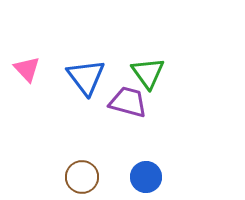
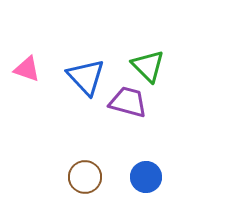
pink triangle: rotated 28 degrees counterclockwise
green triangle: moved 7 px up; rotated 9 degrees counterclockwise
blue triangle: rotated 6 degrees counterclockwise
brown circle: moved 3 px right
